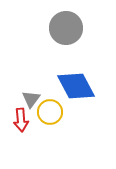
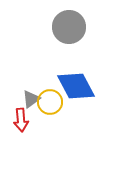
gray circle: moved 3 px right, 1 px up
gray triangle: rotated 18 degrees clockwise
yellow circle: moved 10 px up
